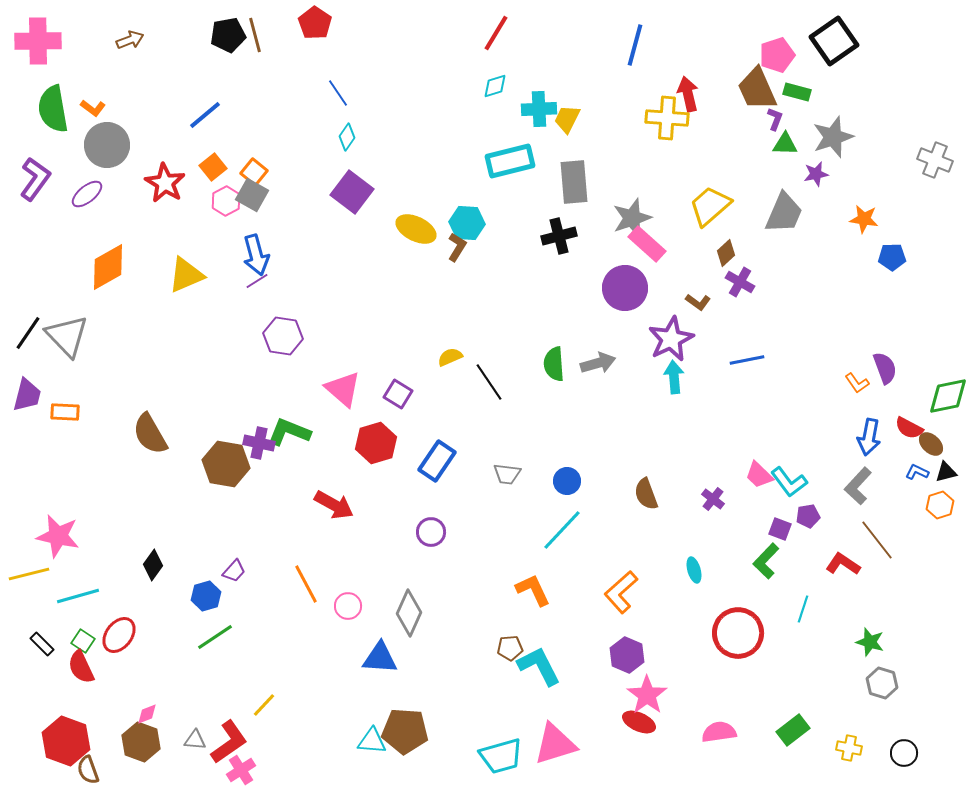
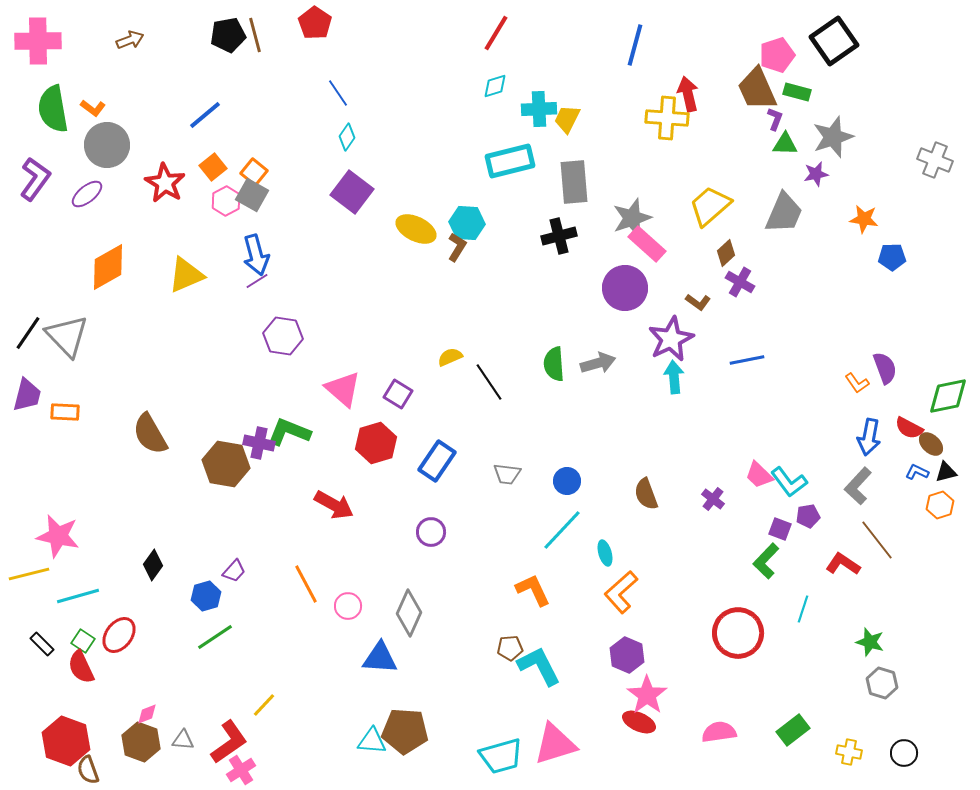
cyan ellipse at (694, 570): moved 89 px left, 17 px up
gray triangle at (195, 740): moved 12 px left
yellow cross at (849, 748): moved 4 px down
